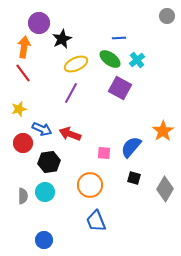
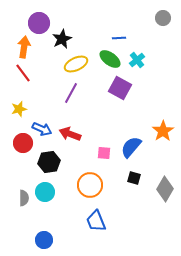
gray circle: moved 4 px left, 2 px down
gray semicircle: moved 1 px right, 2 px down
